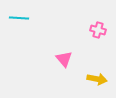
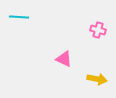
cyan line: moved 1 px up
pink triangle: rotated 24 degrees counterclockwise
